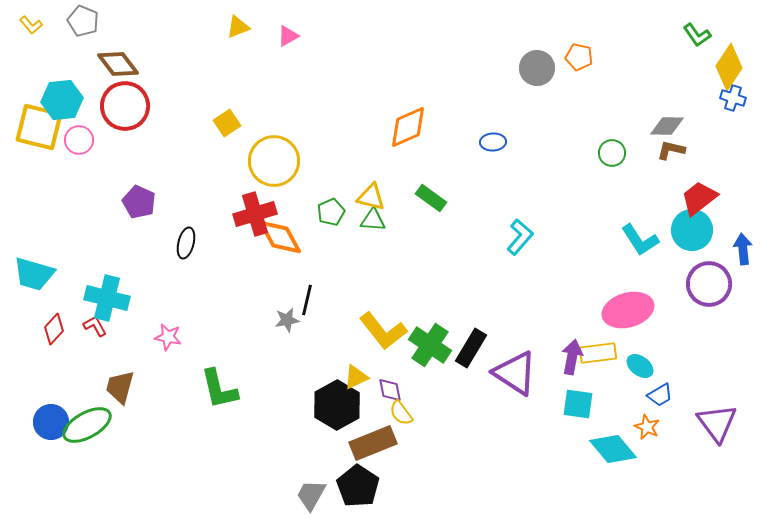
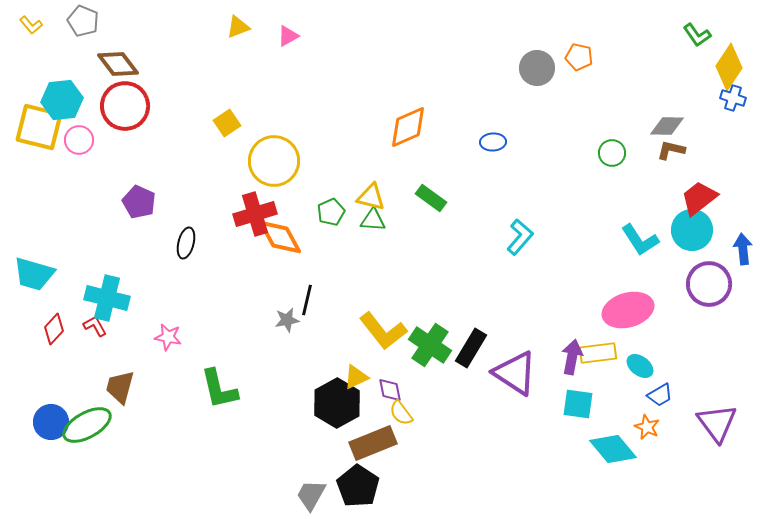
black hexagon at (337, 405): moved 2 px up
